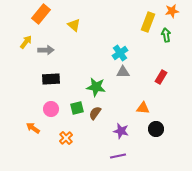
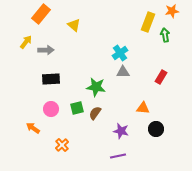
green arrow: moved 1 px left
orange cross: moved 4 px left, 7 px down
